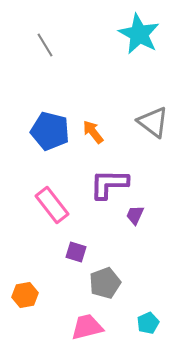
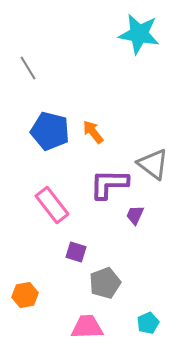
cyan star: rotated 18 degrees counterclockwise
gray line: moved 17 px left, 23 px down
gray triangle: moved 42 px down
pink trapezoid: rotated 12 degrees clockwise
